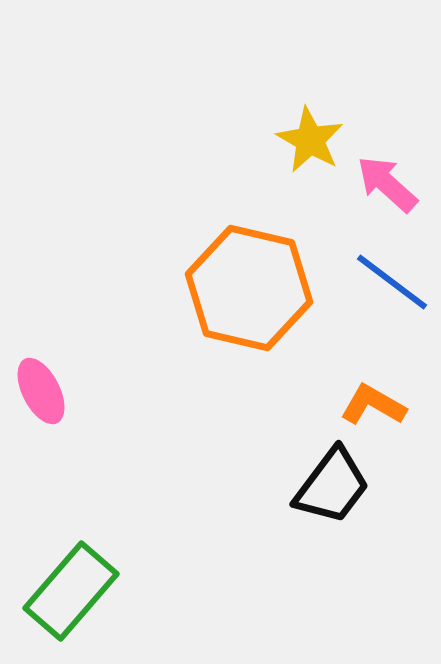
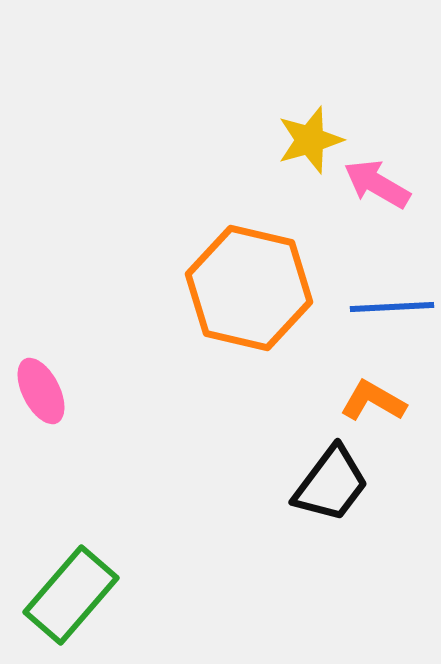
yellow star: rotated 26 degrees clockwise
pink arrow: moved 10 px left; rotated 12 degrees counterclockwise
blue line: moved 25 px down; rotated 40 degrees counterclockwise
orange L-shape: moved 4 px up
black trapezoid: moved 1 px left, 2 px up
green rectangle: moved 4 px down
